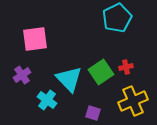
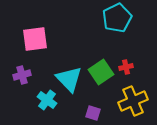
purple cross: rotated 18 degrees clockwise
